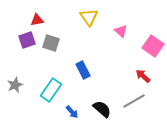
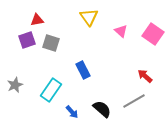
pink square: moved 12 px up
red arrow: moved 2 px right
